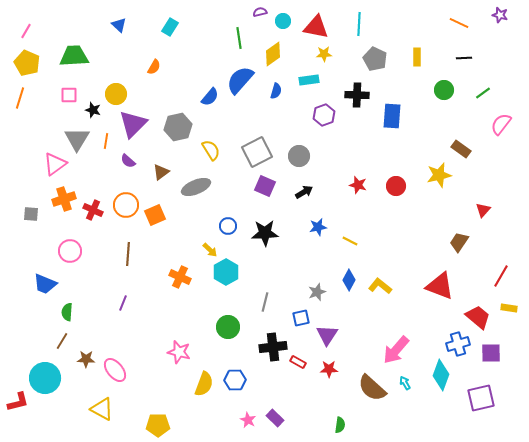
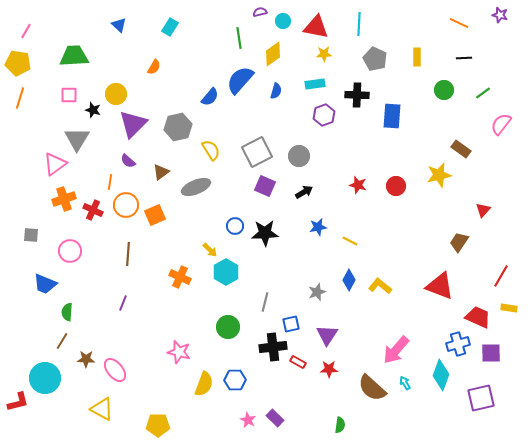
yellow pentagon at (27, 63): moved 9 px left; rotated 15 degrees counterclockwise
cyan rectangle at (309, 80): moved 6 px right, 4 px down
orange line at (106, 141): moved 4 px right, 41 px down
gray square at (31, 214): moved 21 px down
blue circle at (228, 226): moved 7 px right
red trapezoid at (478, 317): rotated 16 degrees counterclockwise
blue square at (301, 318): moved 10 px left, 6 px down
